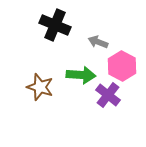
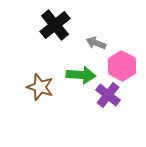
black cross: rotated 28 degrees clockwise
gray arrow: moved 2 px left, 1 px down
